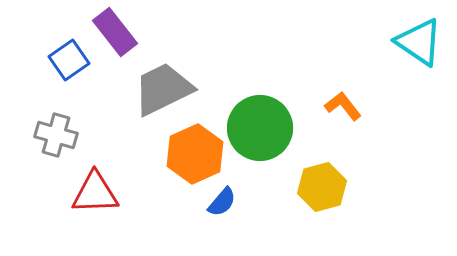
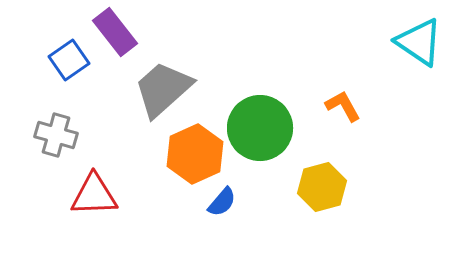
gray trapezoid: rotated 16 degrees counterclockwise
orange L-shape: rotated 9 degrees clockwise
red triangle: moved 1 px left, 2 px down
